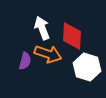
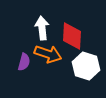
white arrow: rotated 15 degrees clockwise
purple semicircle: moved 1 px left, 1 px down
white hexagon: moved 1 px left, 1 px up
